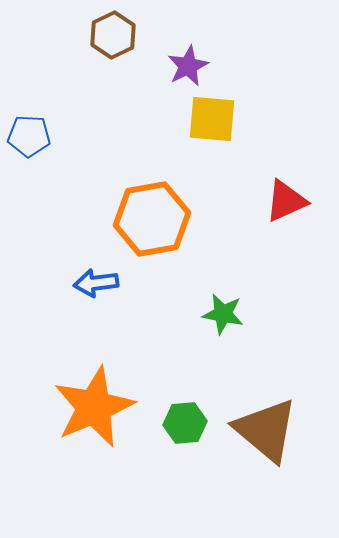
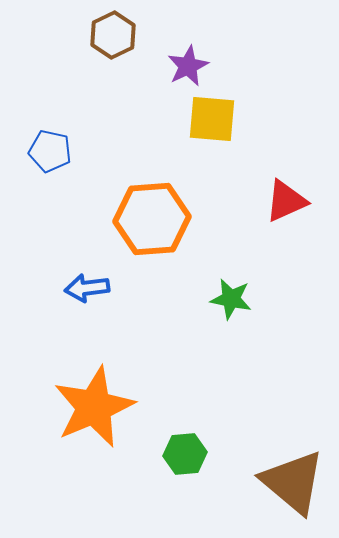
blue pentagon: moved 21 px right, 15 px down; rotated 9 degrees clockwise
orange hexagon: rotated 6 degrees clockwise
blue arrow: moved 9 px left, 5 px down
green star: moved 8 px right, 15 px up
green hexagon: moved 31 px down
brown triangle: moved 27 px right, 52 px down
